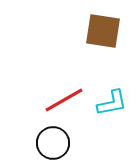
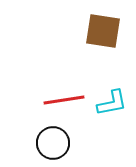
red line: rotated 21 degrees clockwise
